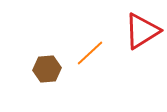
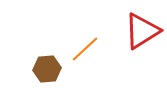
orange line: moved 5 px left, 4 px up
